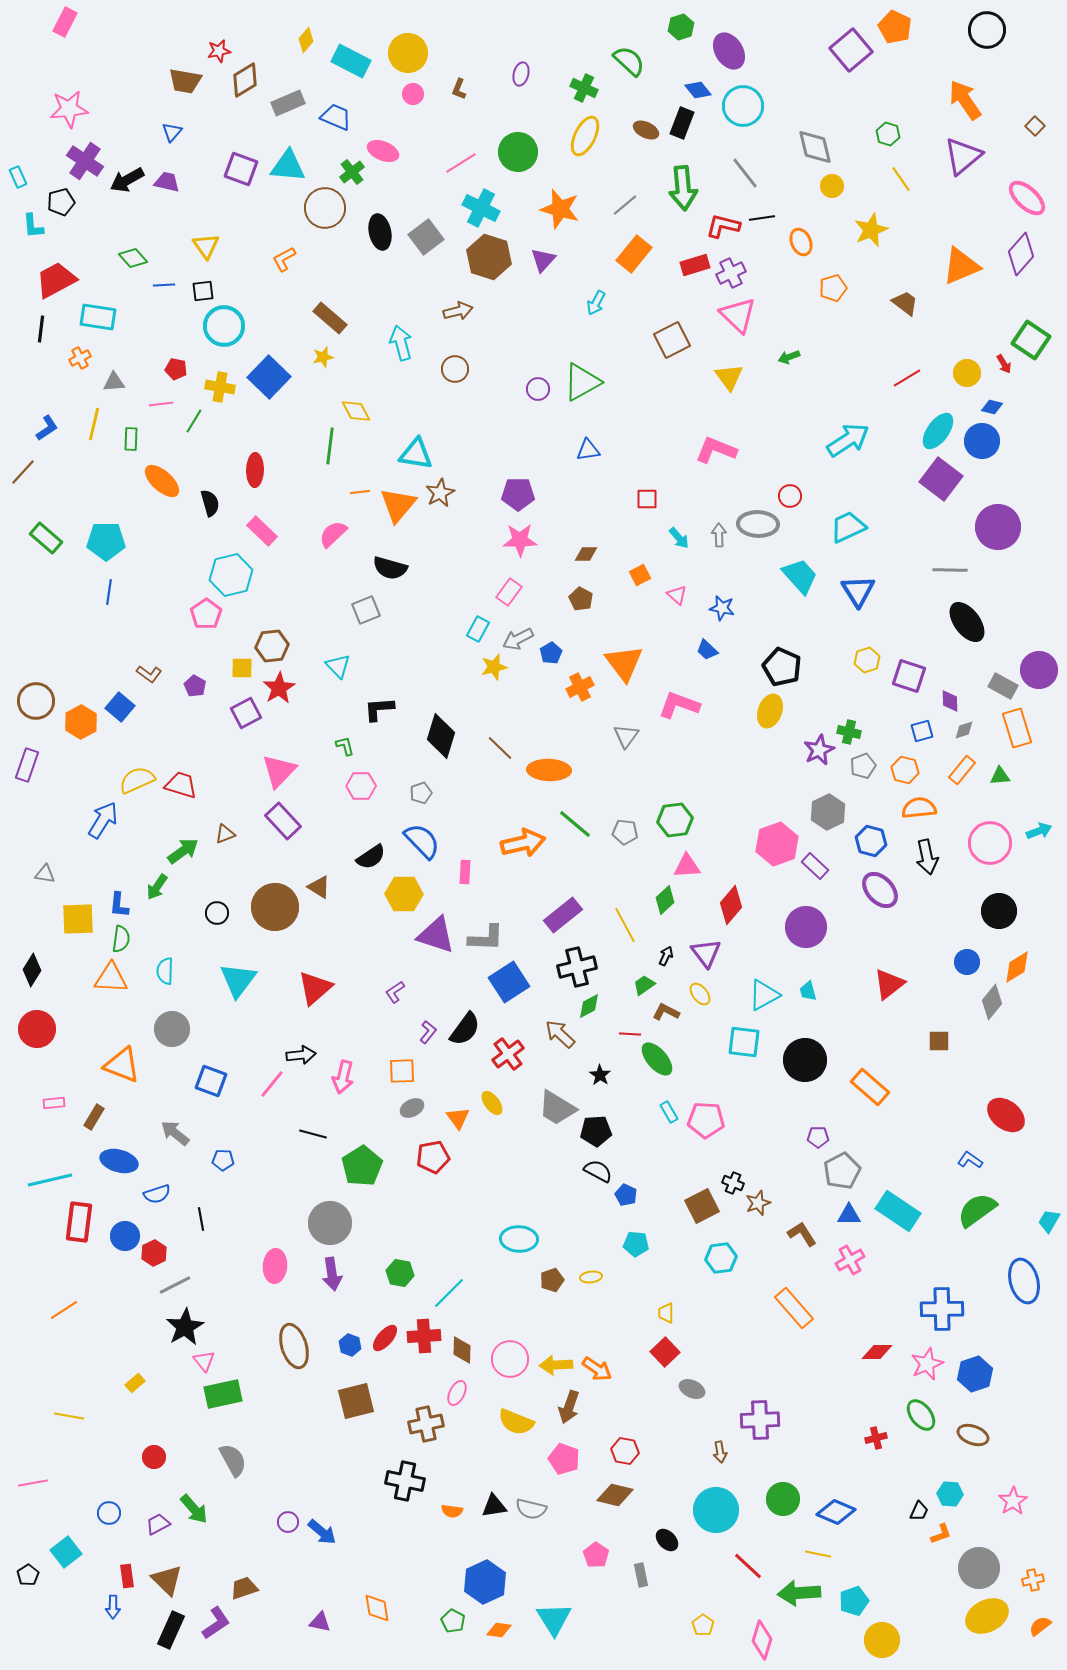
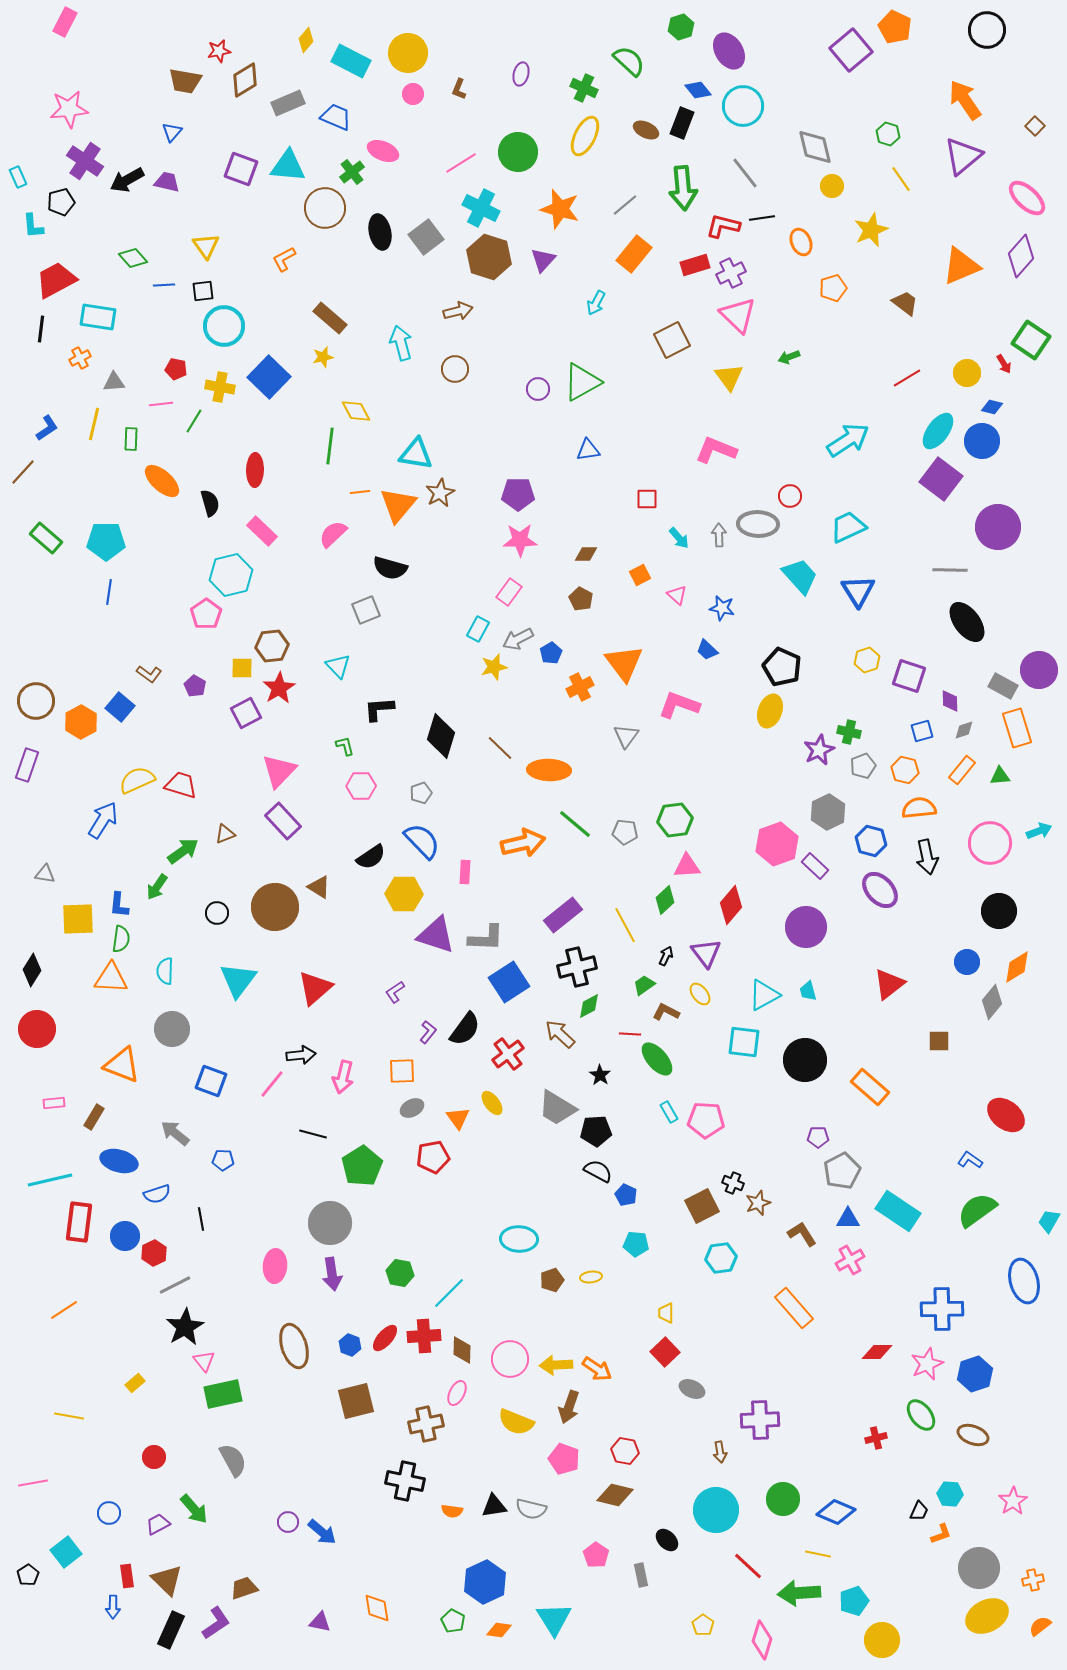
purple diamond at (1021, 254): moved 2 px down
blue triangle at (849, 1215): moved 1 px left, 4 px down
